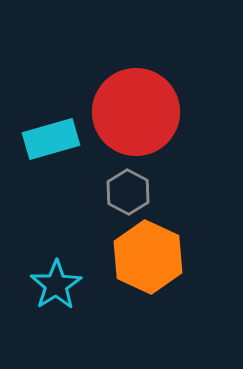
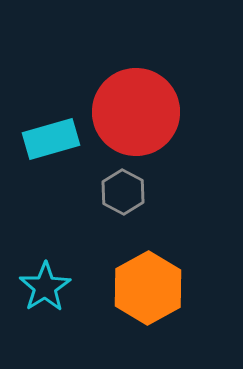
gray hexagon: moved 5 px left
orange hexagon: moved 31 px down; rotated 6 degrees clockwise
cyan star: moved 11 px left, 2 px down
